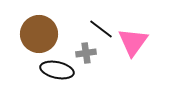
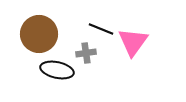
black line: rotated 15 degrees counterclockwise
